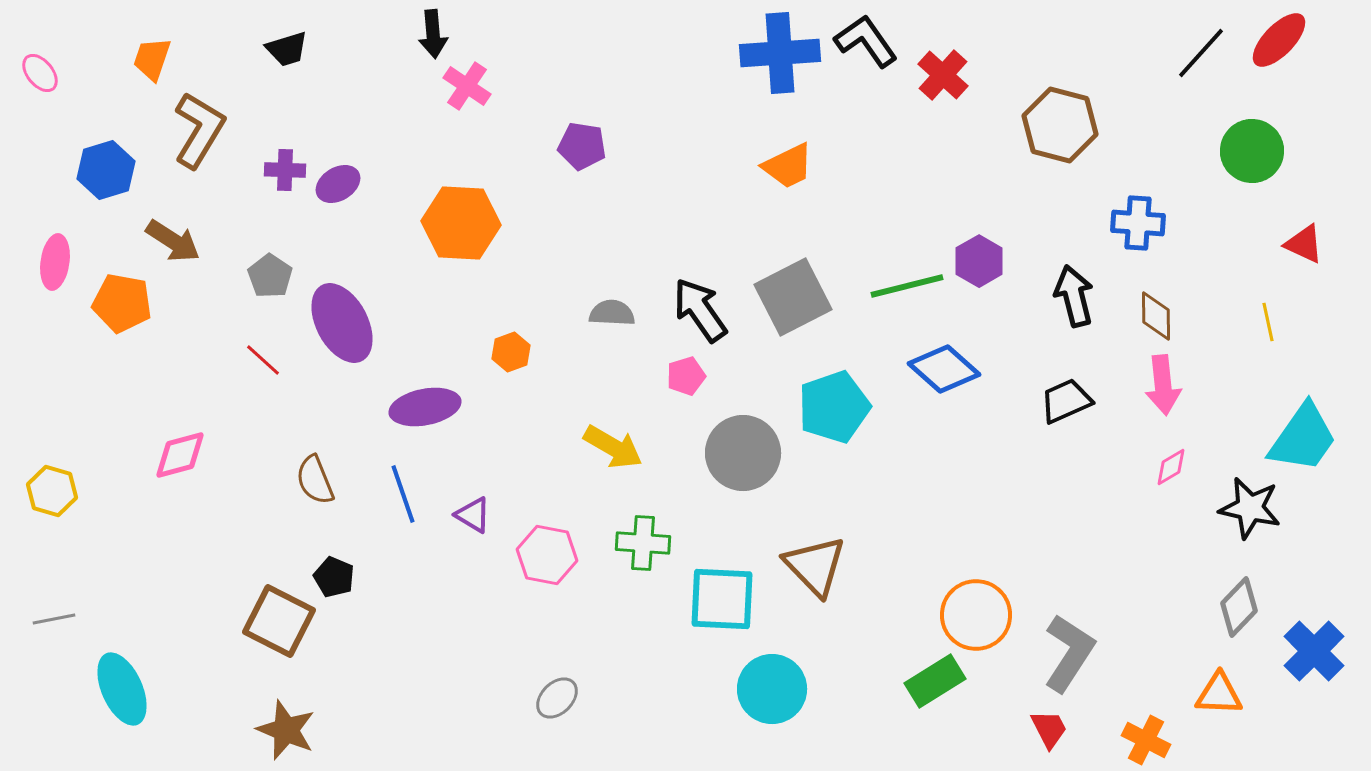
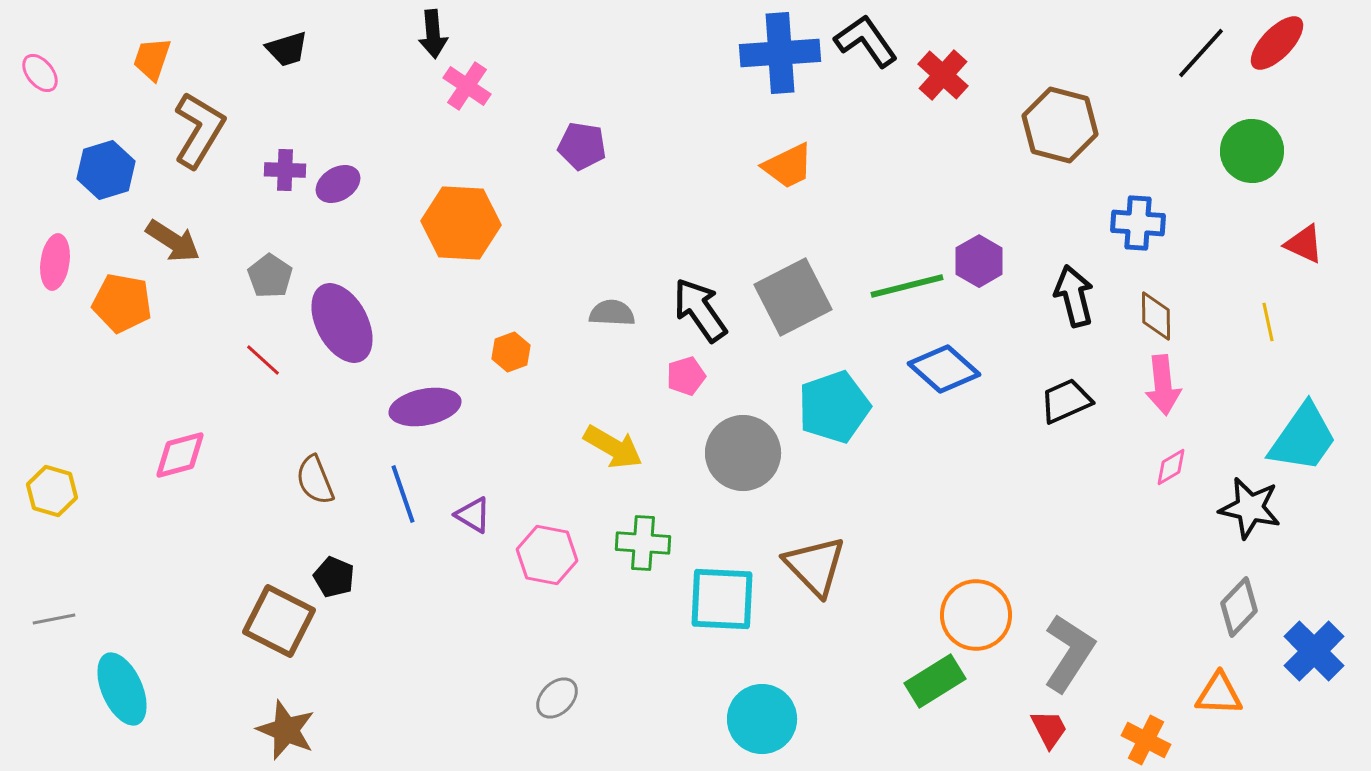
red ellipse at (1279, 40): moved 2 px left, 3 px down
cyan circle at (772, 689): moved 10 px left, 30 px down
